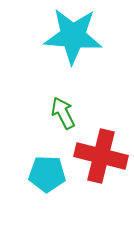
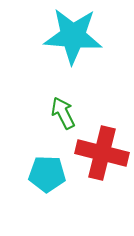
red cross: moved 1 px right, 3 px up
